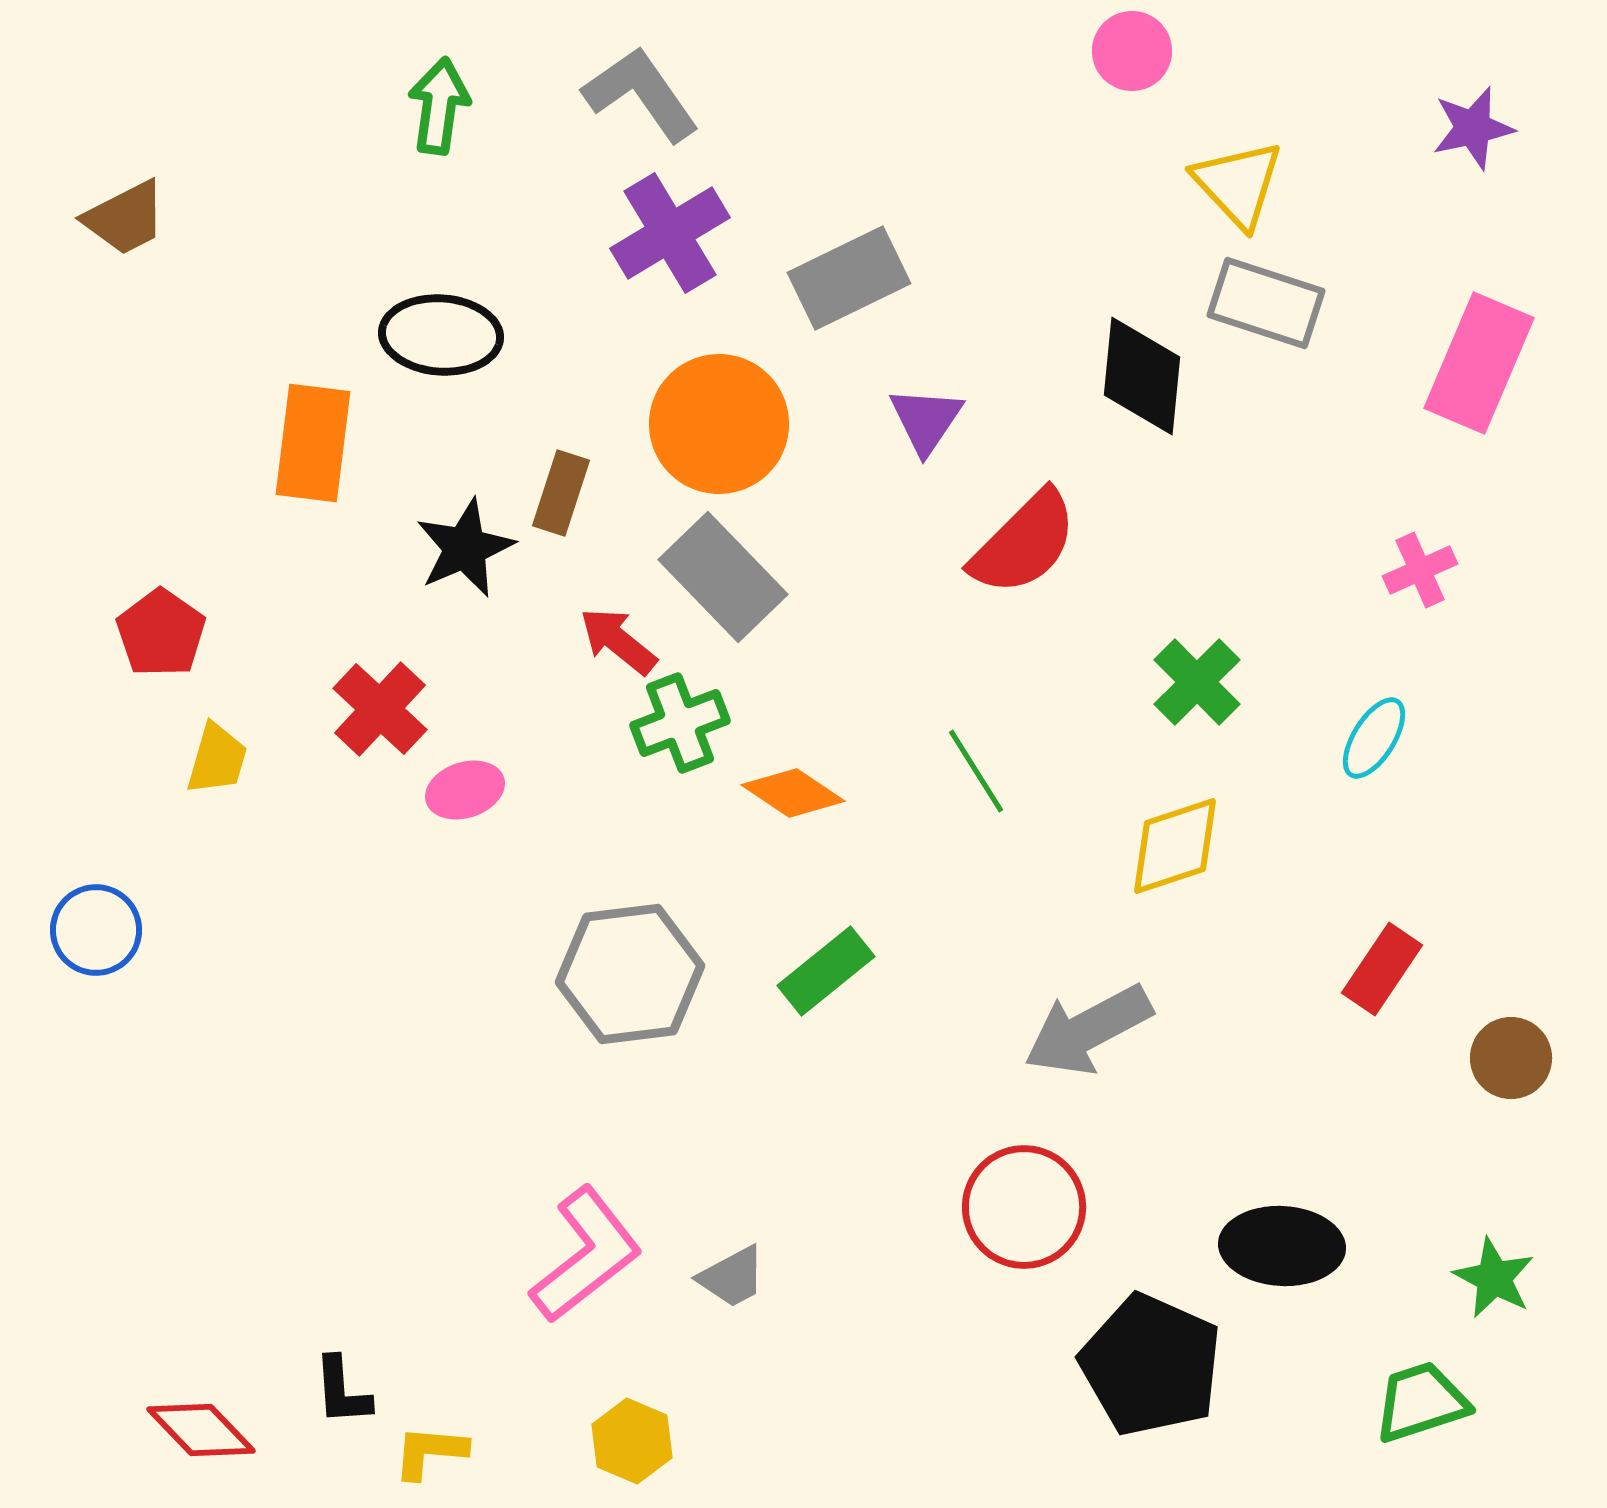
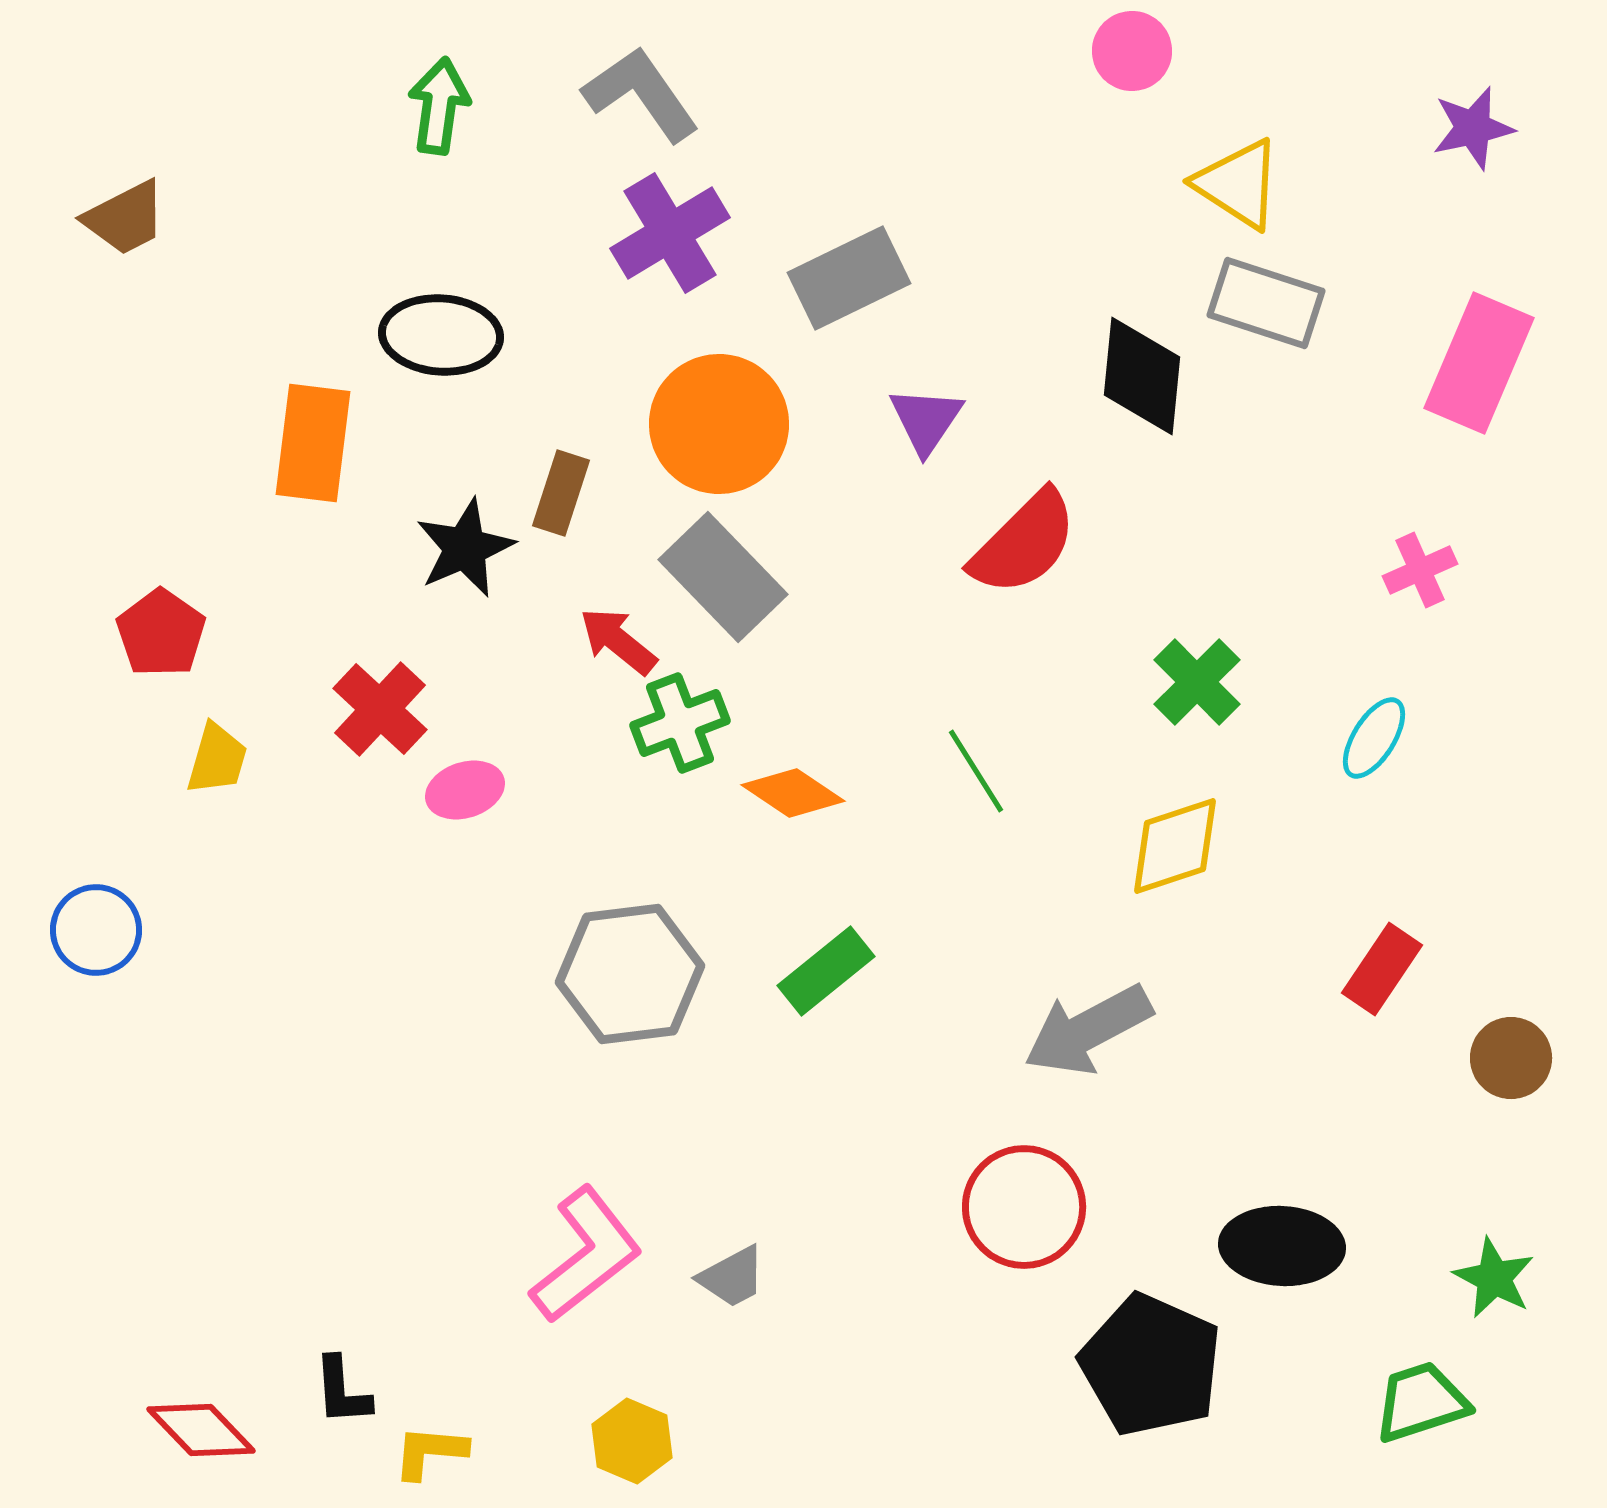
yellow triangle at (1238, 184): rotated 14 degrees counterclockwise
